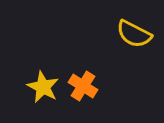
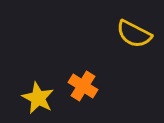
yellow star: moved 5 px left, 11 px down
